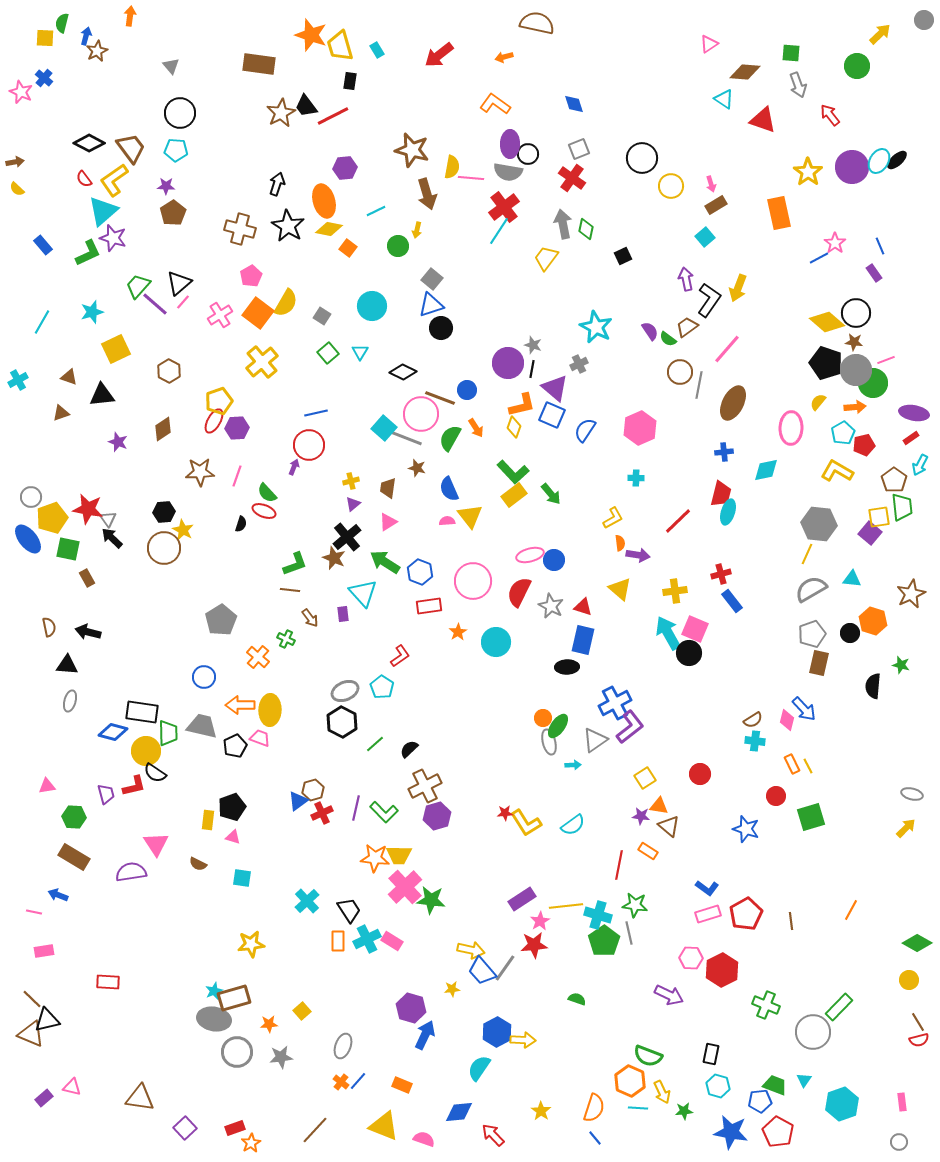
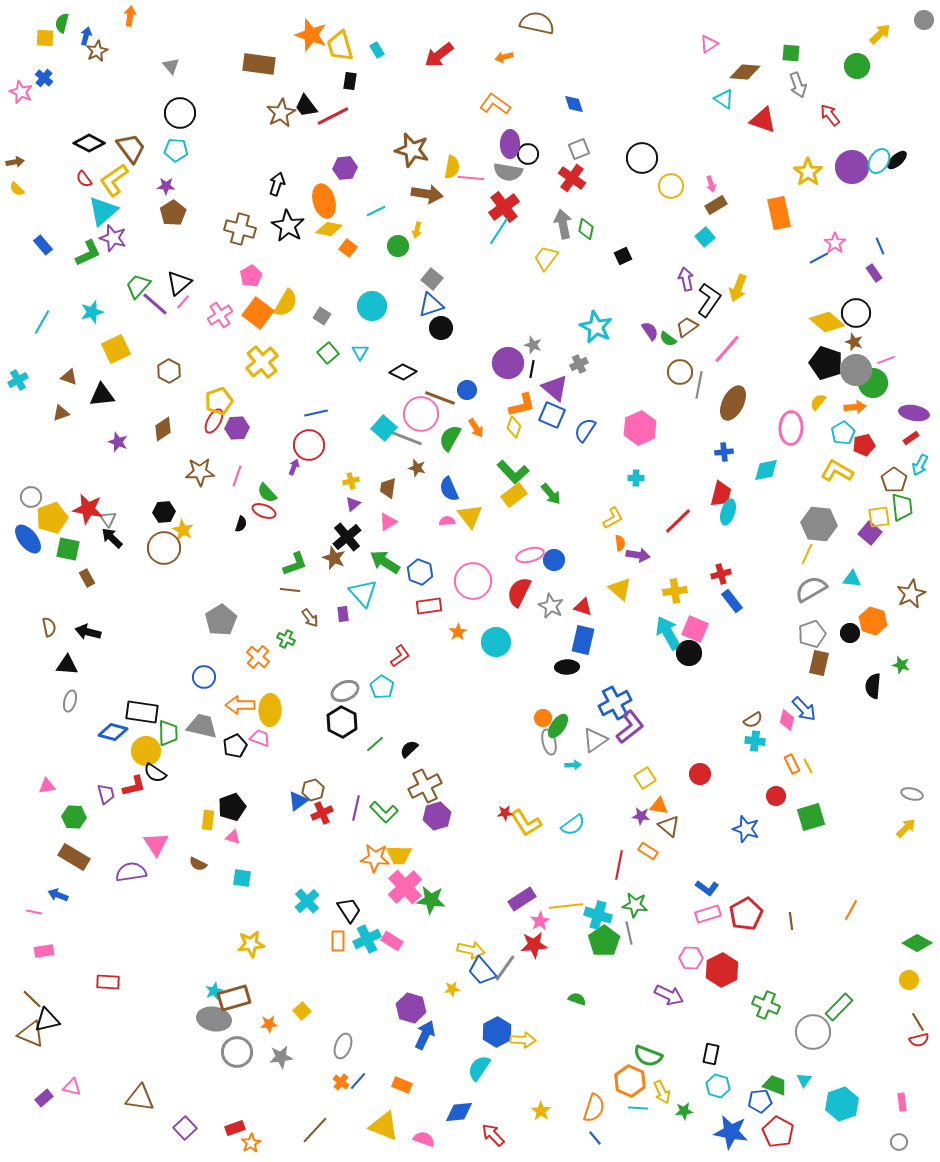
brown arrow at (427, 194): rotated 64 degrees counterclockwise
brown star at (854, 342): rotated 12 degrees clockwise
